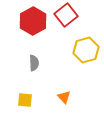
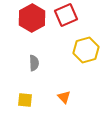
red square: rotated 15 degrees clockwise
red hexagon: moved 1 px left, 3 px up
